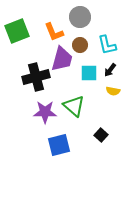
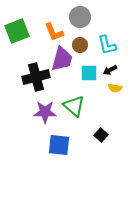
black arrow: rotated 24 degrees clockwise
yellow semicircle: moved 2 px right, 3 px up
blue square: rotated 20 degrees clockwise
